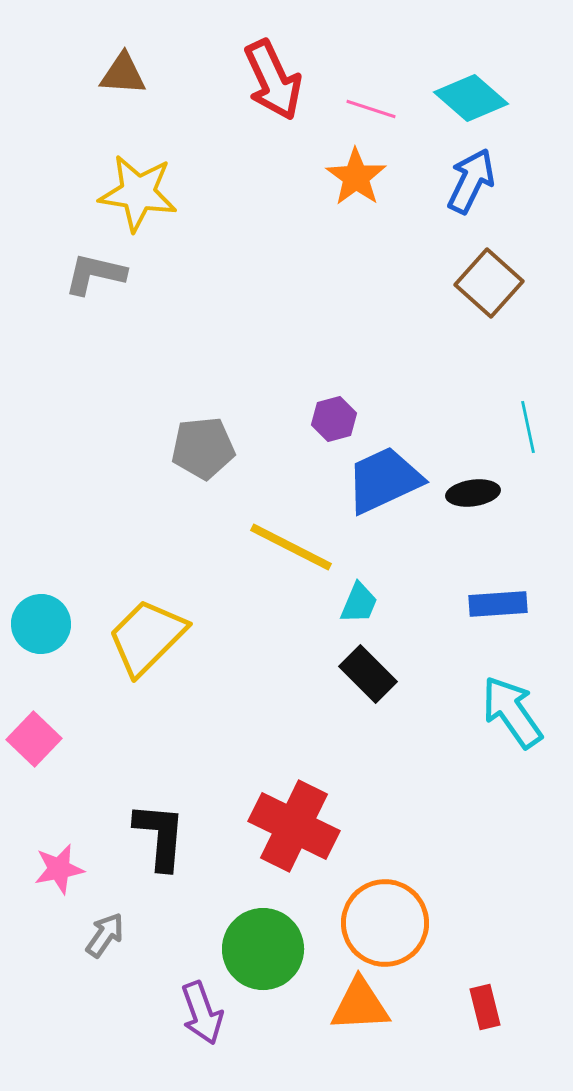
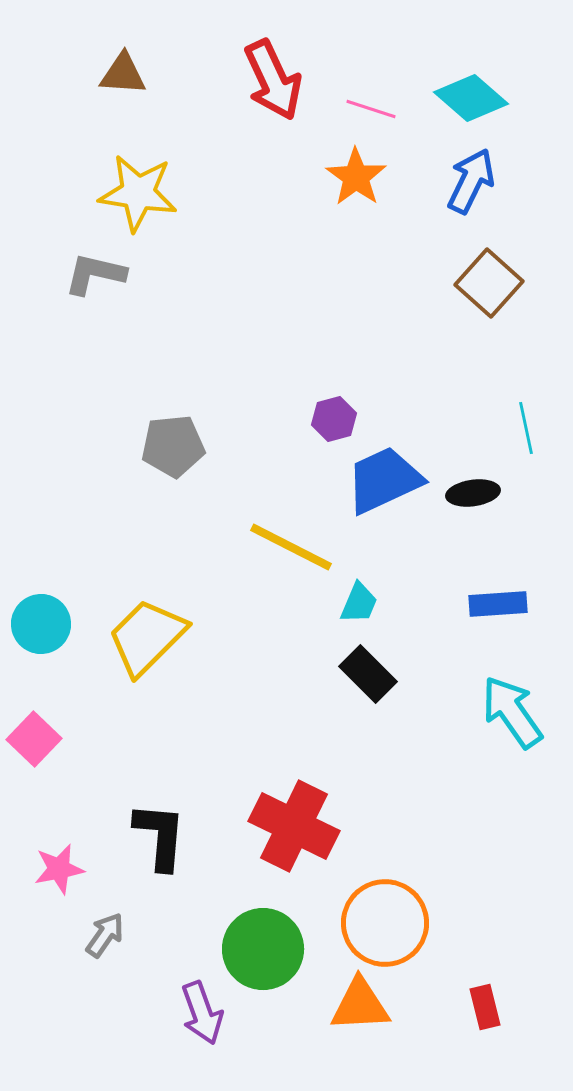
cyan line: moved 2 px left, 1 px down
gray pentagon: moved 30 px left, 2 px up
